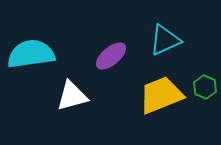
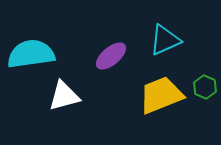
white triangle: moved 8 px left
